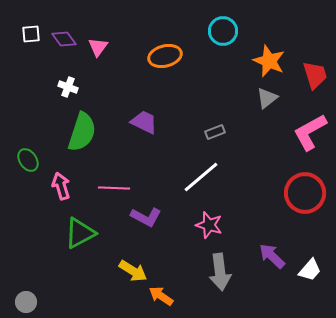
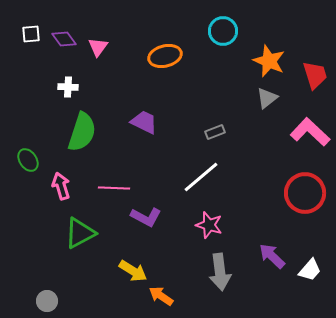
white cross: rotated 18 degrees counterclockwise
pink L-shape: rotated 72 degrees clockwise
gray circle: moved 21 px right, 1 px up
